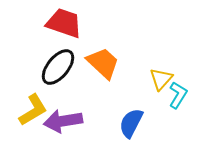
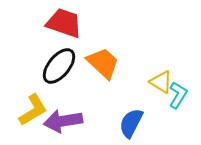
black ellipse: moved 1 px right, 1 px up
yellow triangle: moved 3 px down; rotated 40 degrees counterclockwise
